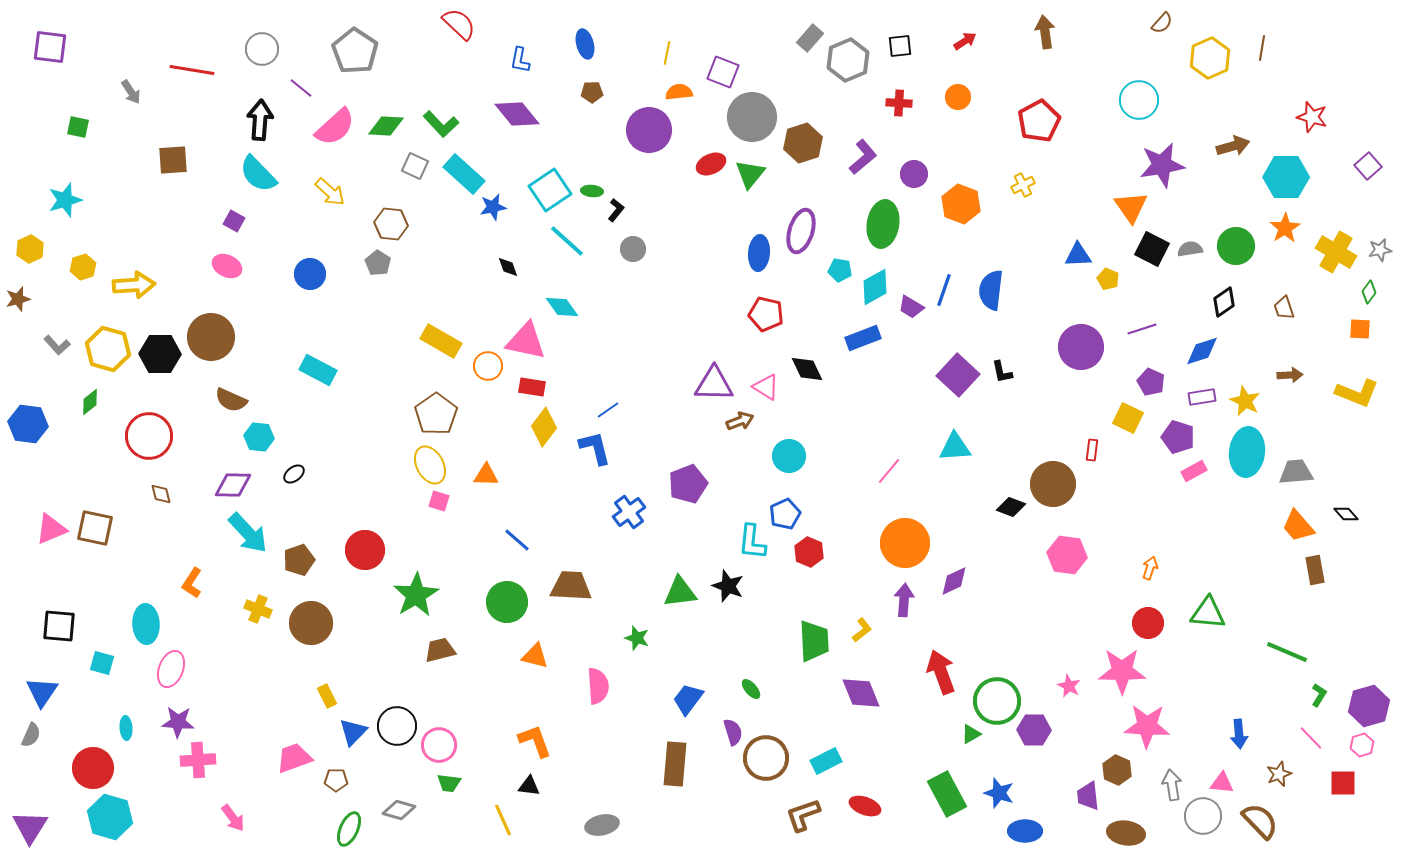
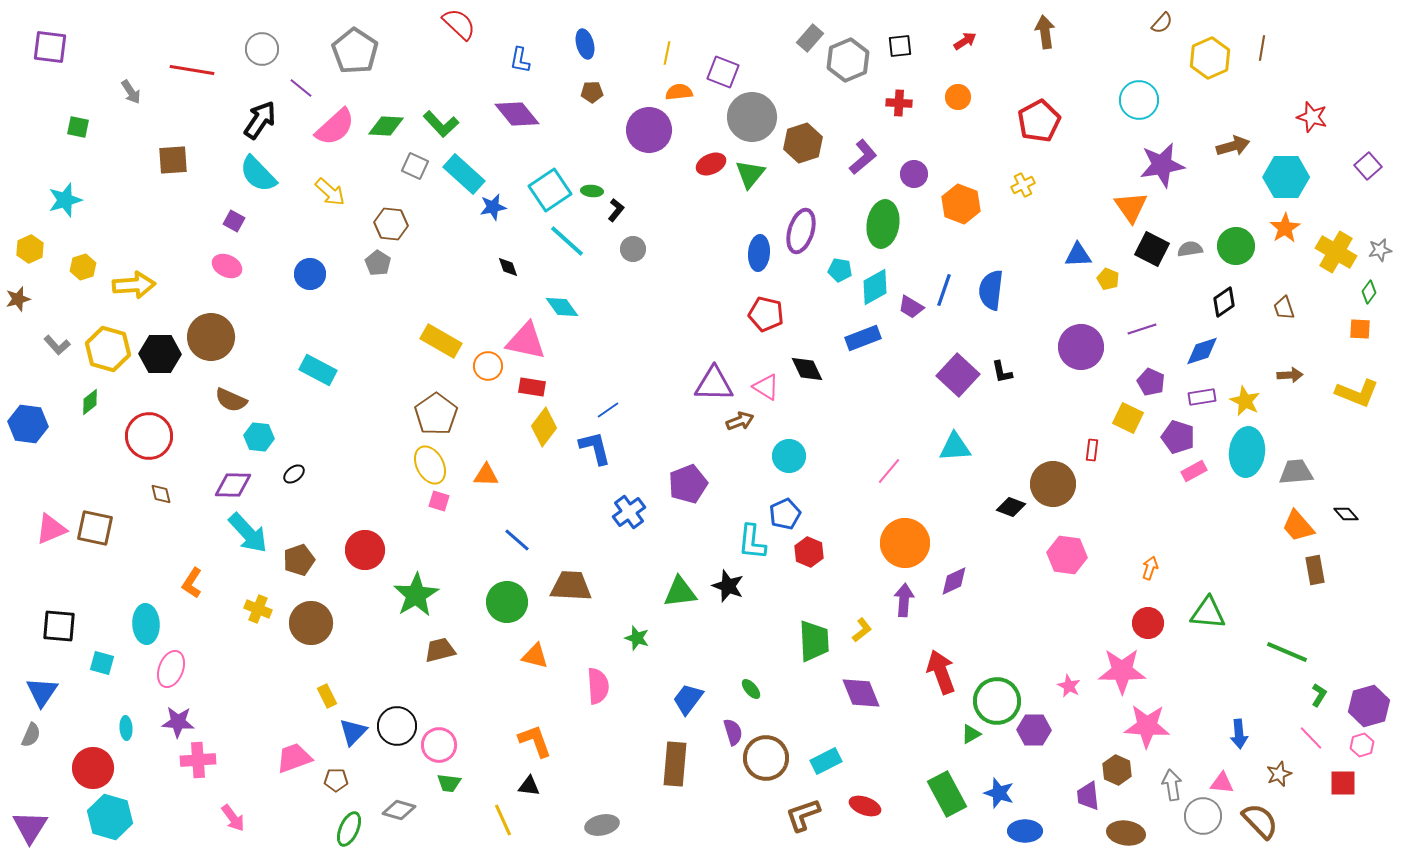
black arrow at (260, 120): rotated 30 degrees clockwise
